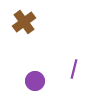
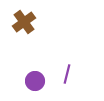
purple line: moved 7 px left, 5 px down
